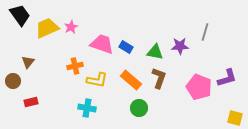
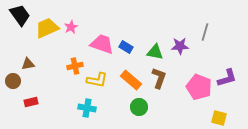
brown triangle: moved 2 px down; rotated 40 degrees clockwise
green circle: moved 1 px up
yellow square: moved 16 px left
